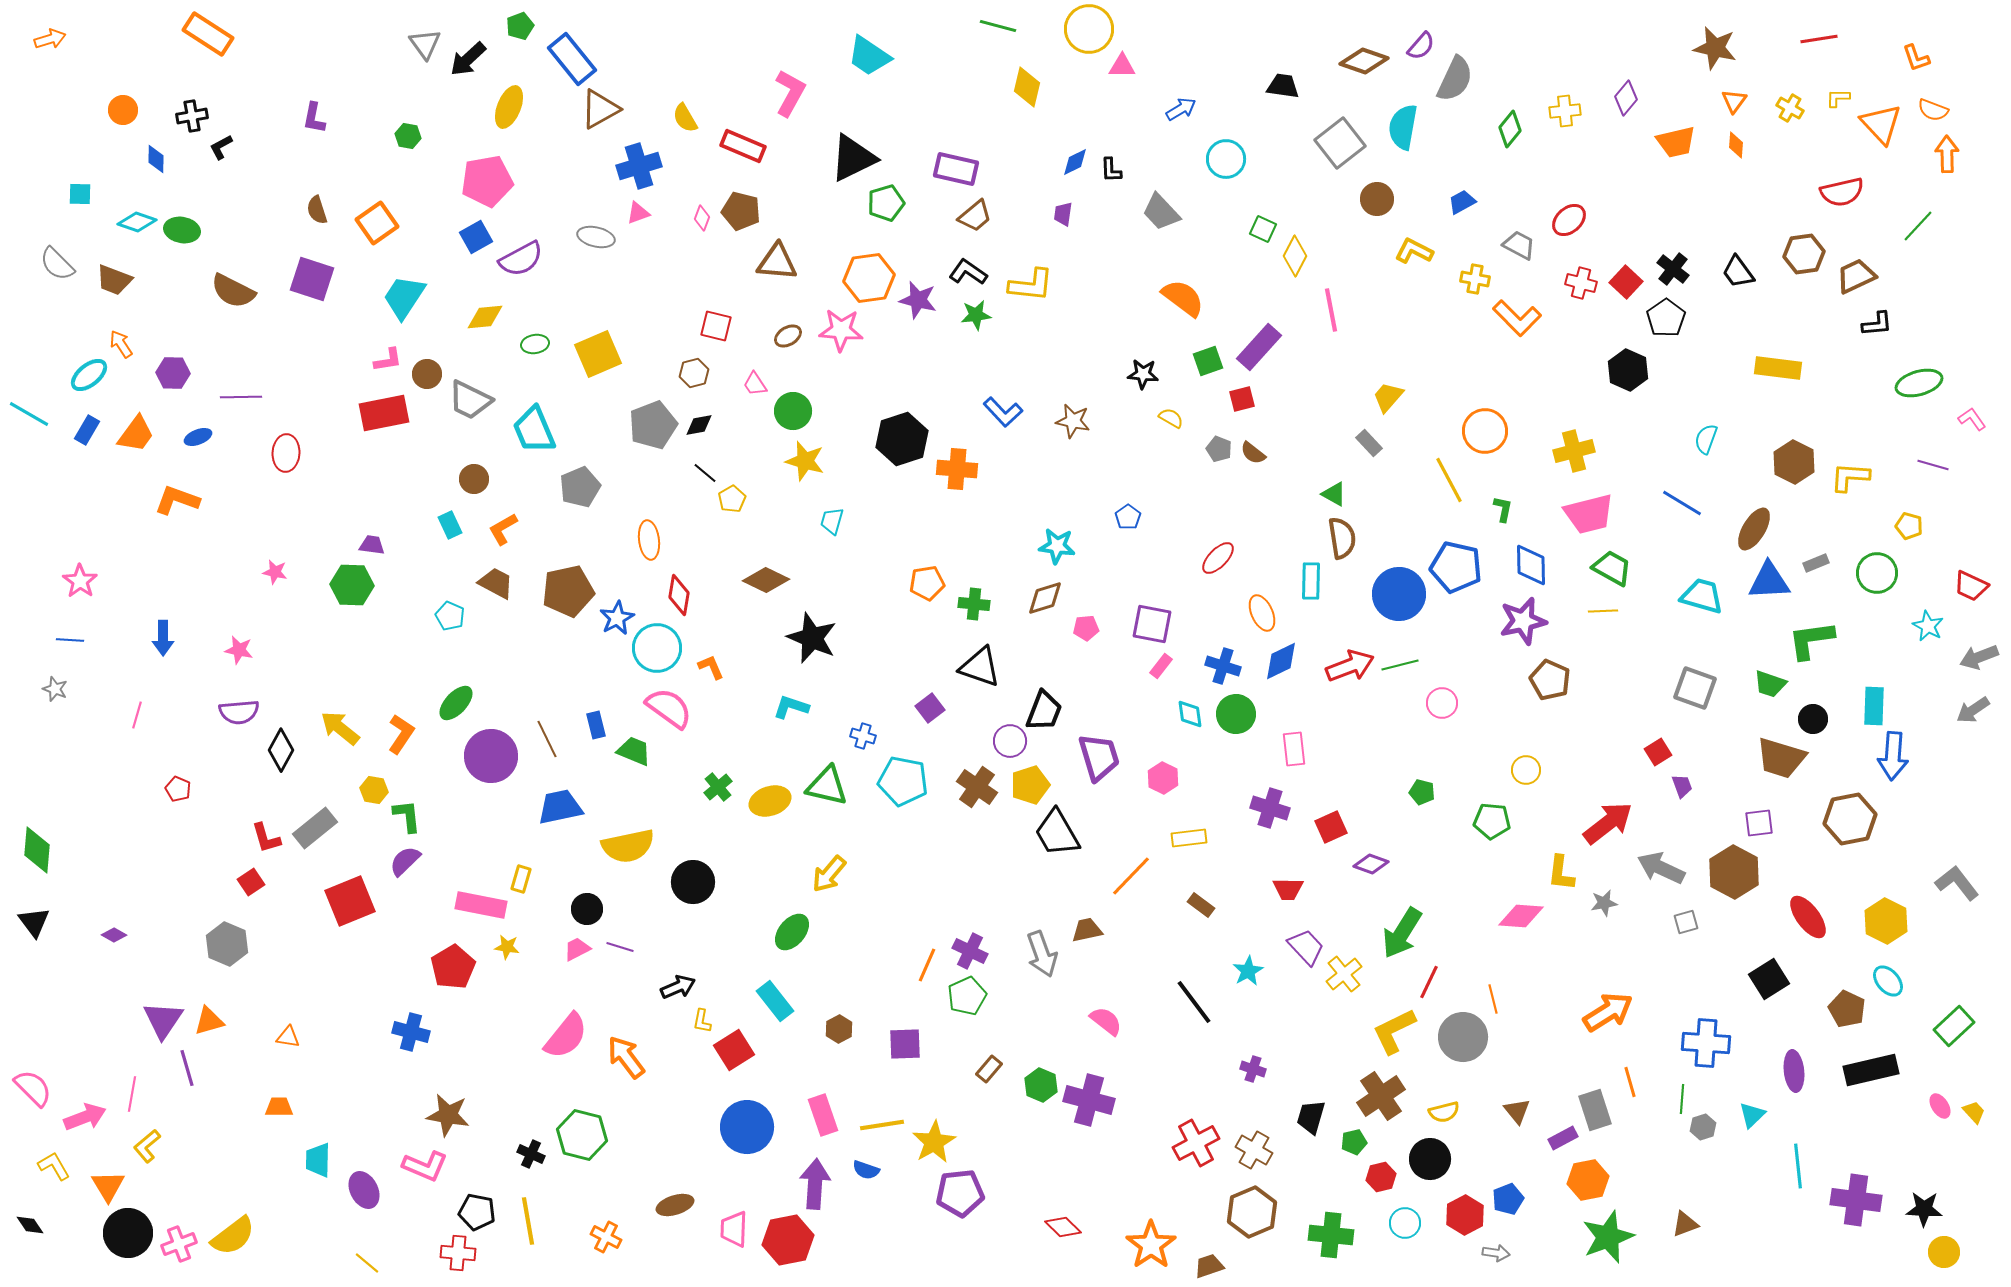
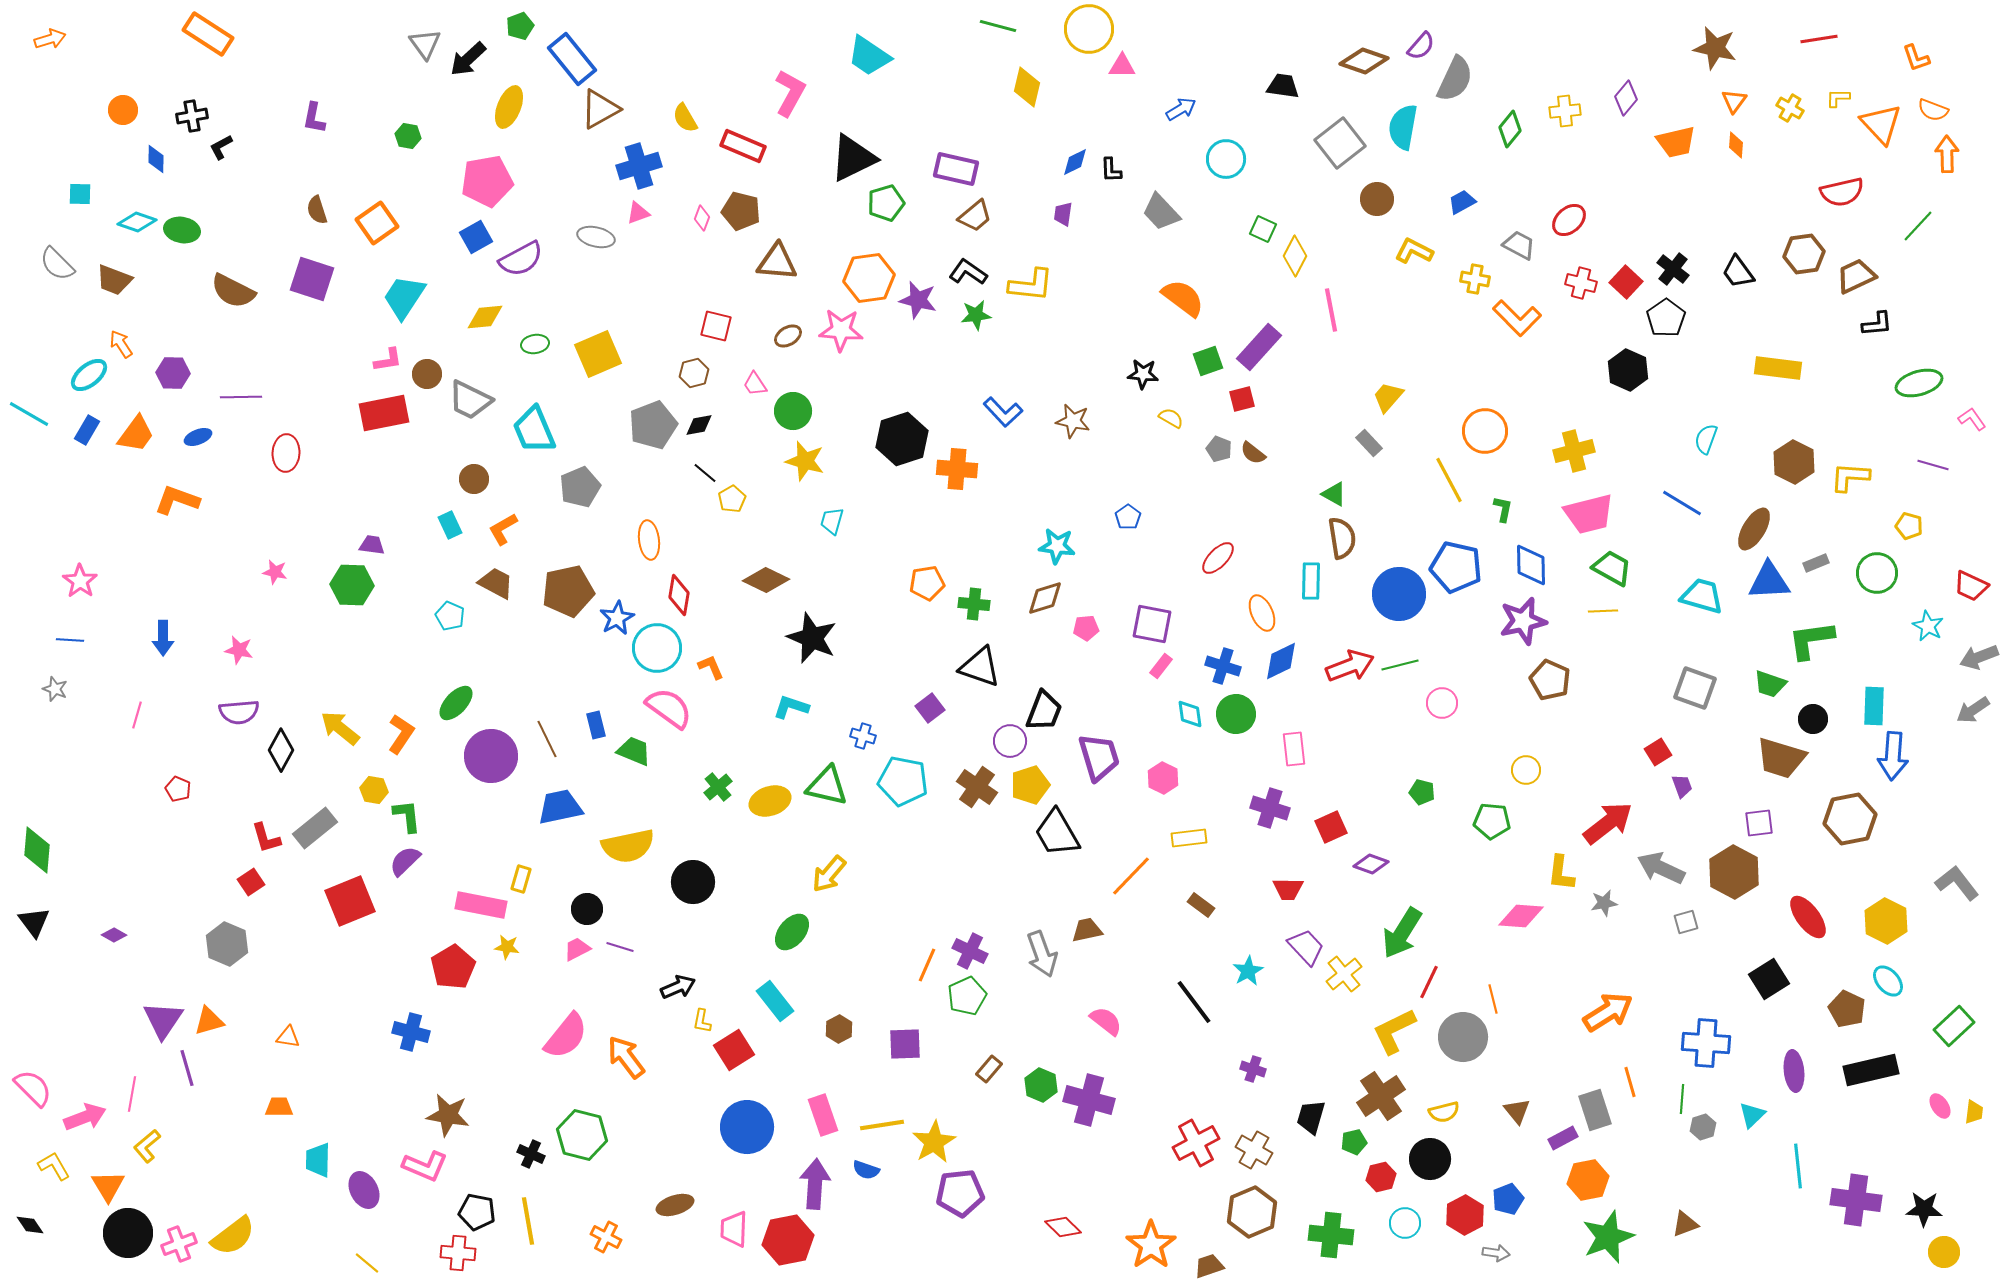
yellow trapezoid at (1974, 1112): rotated 50 degrees clockwise
